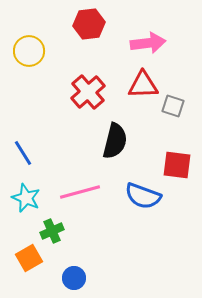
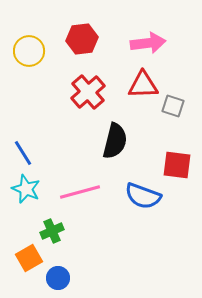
red hexagon: moved 7 px left, 15 px down
cyan star: moved 9 px up
blue circle: moved 16 px left
